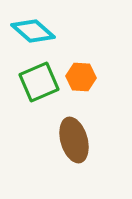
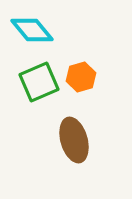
cyan diamond: moved 1 px left, 1 px up; rotated 9 degrees clockwise
orange hexagon: rotated 20 degrees counterclockwise
